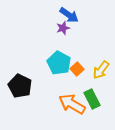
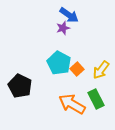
green rectangle: moved 4 px right
